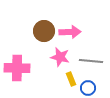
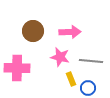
brown circle: moved 11 px left
